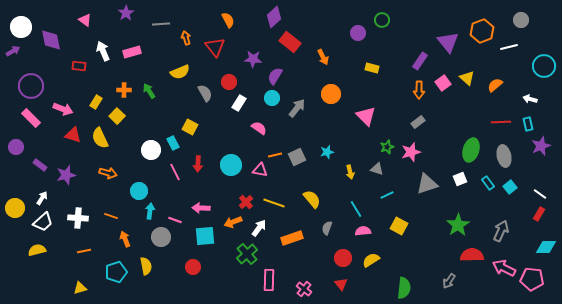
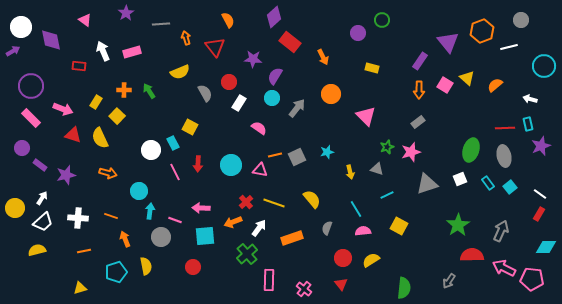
pink square at (443, 83): moved 2 px right, 2 px down; rotated 21 degrees counterclockwise
red line at (501, 122): moved 4 px right, 6 px down
purple circle at (16, 147): moved 6 px right, 1 px down
